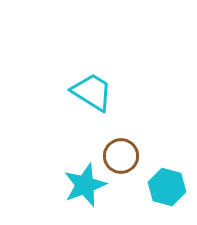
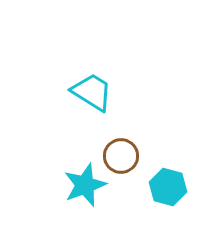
cyan hexagon: moved 1 px right
